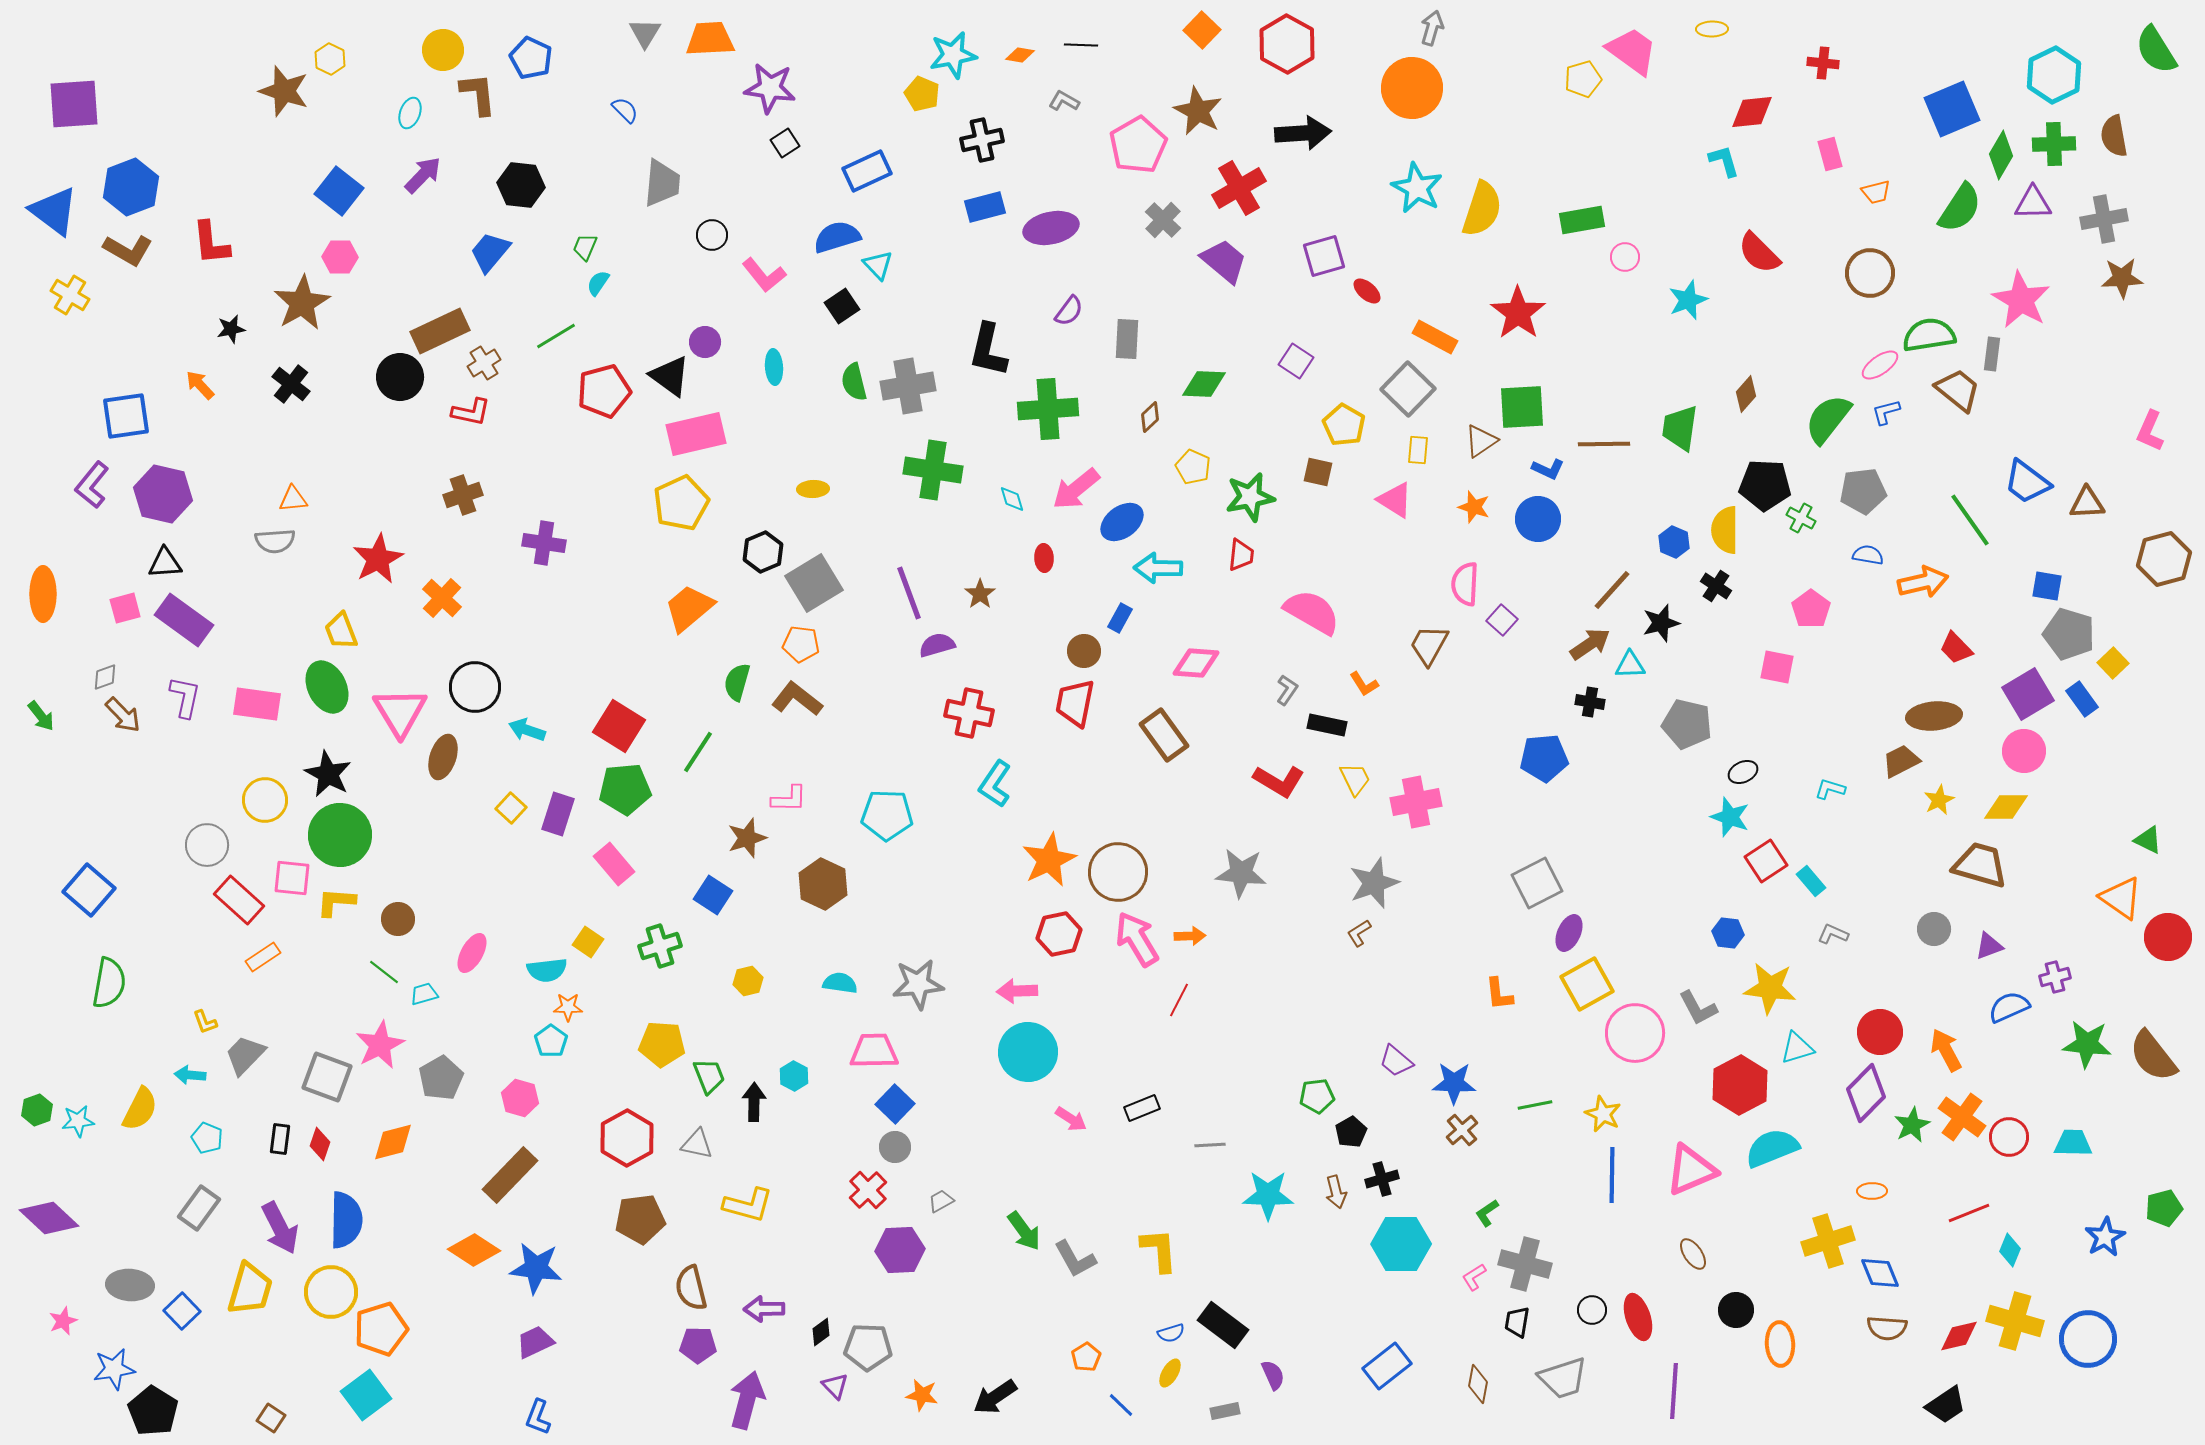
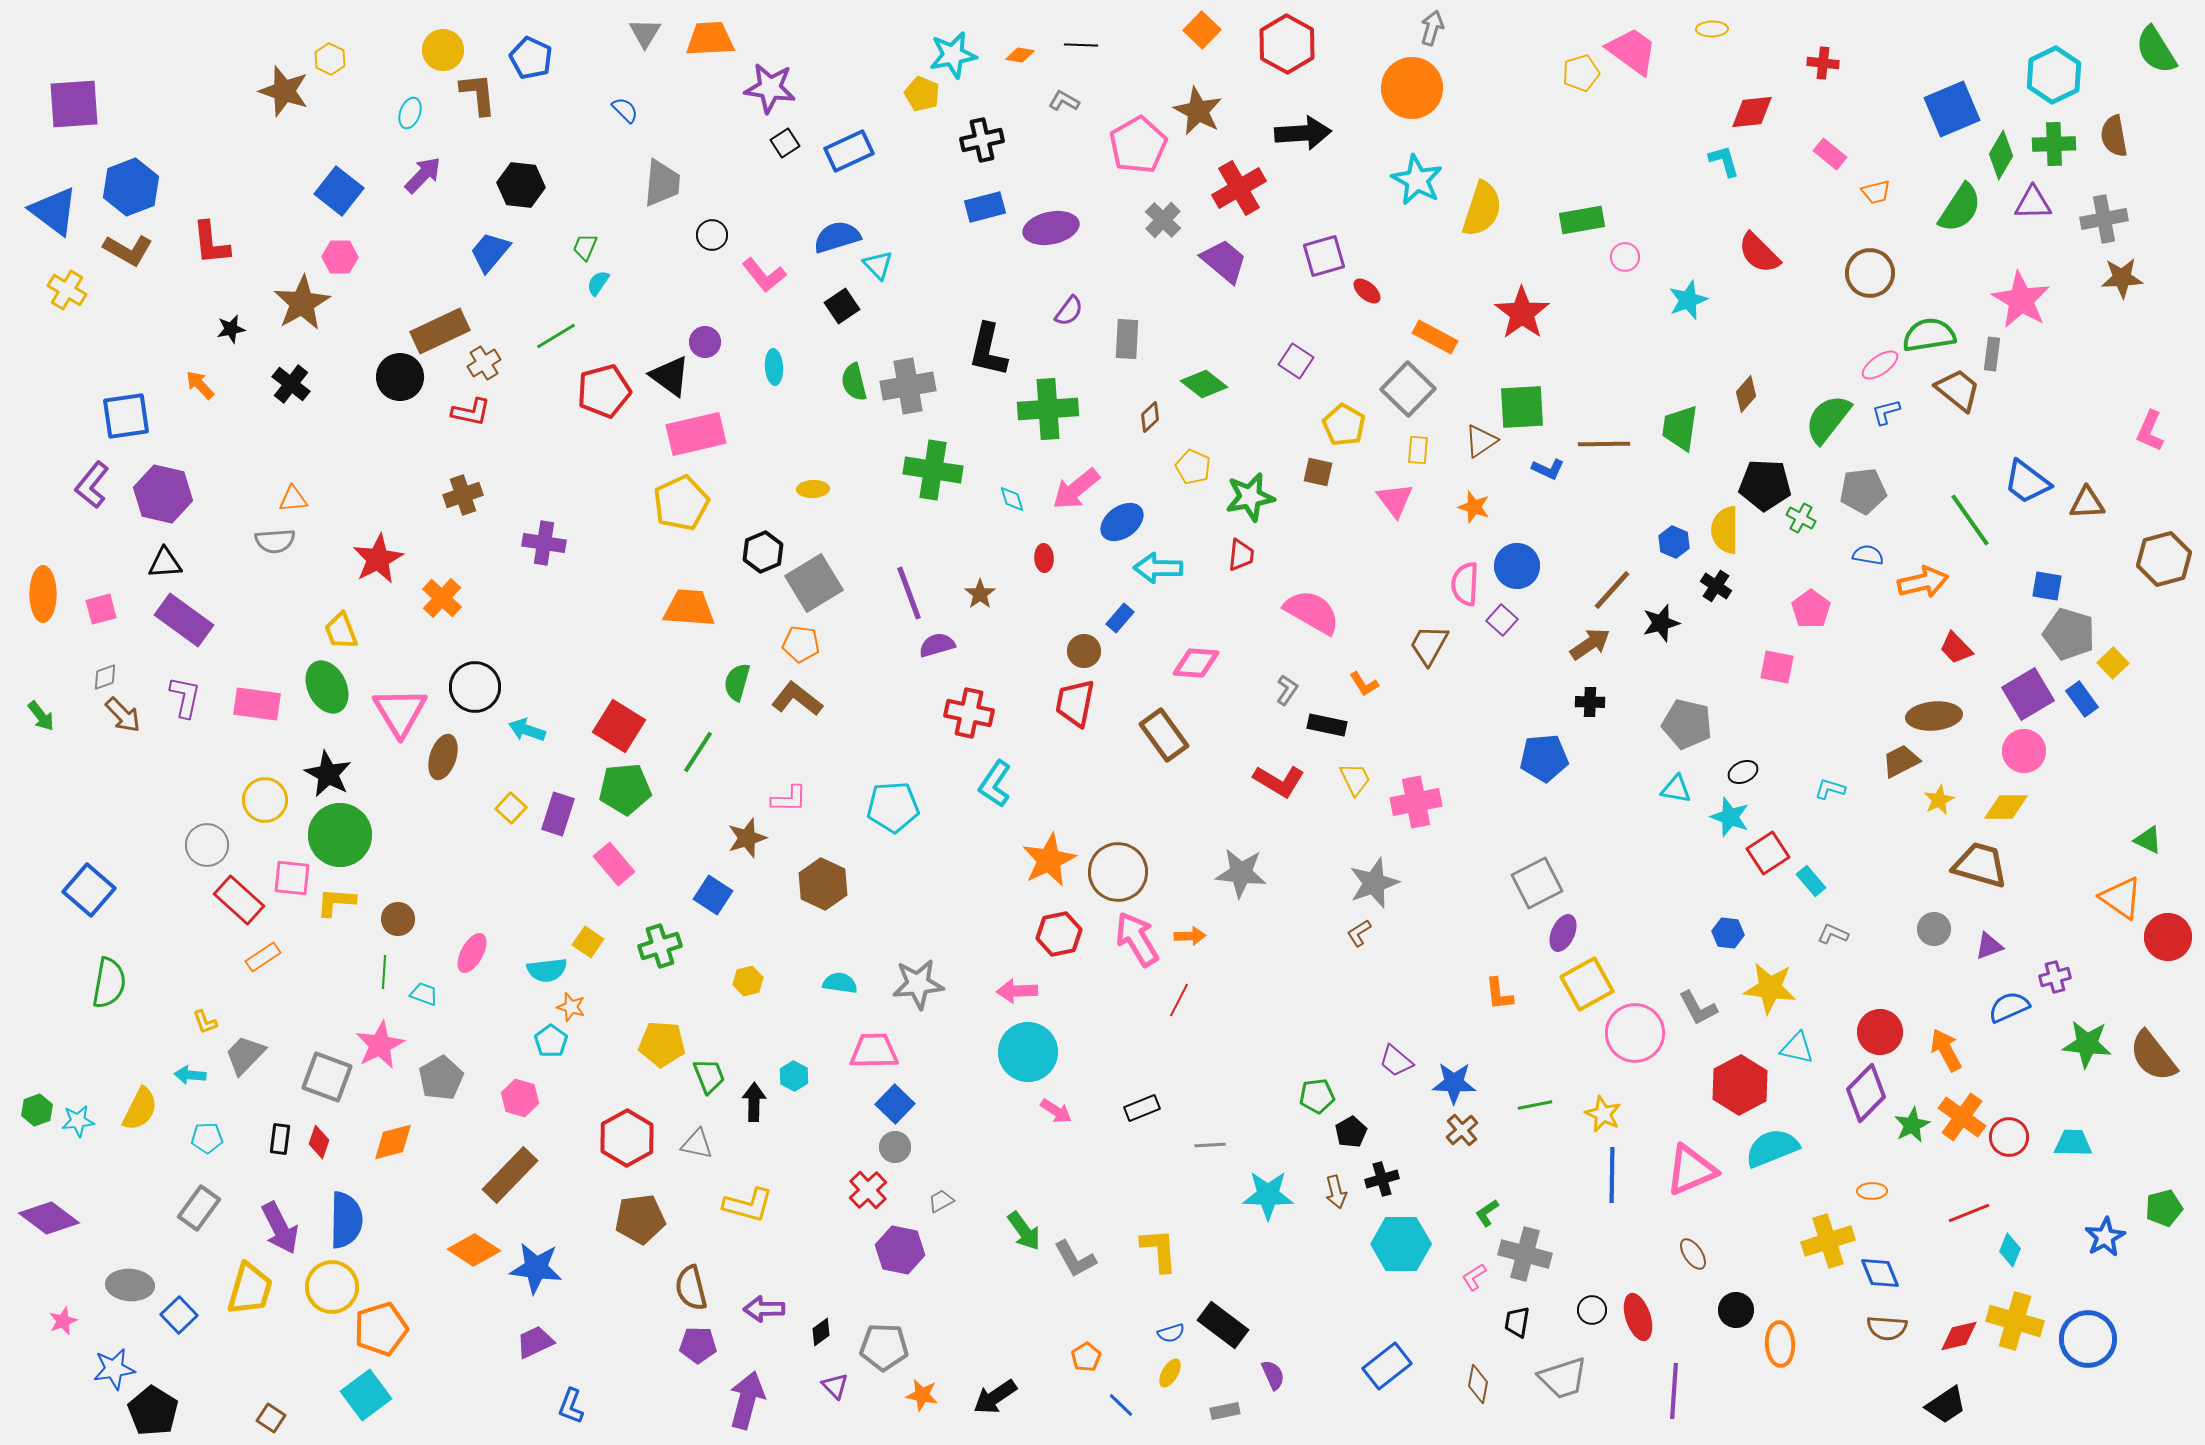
yellow pentagon at (1583, 79): moved 2 px left, 6 px up
pink rectangle at (1830, 154): rotated 36 degrees counterclockwise
blue rectangle at (867, 171): moved 18 px left, 20 px up
cyan star at (1417, 188): moved 8 px up
yellow cross at (70, 295): moved 3 px left, 5 px up
red star at (1518, 313): moved 4 px right
green diamond at (1204, 384): rotated 36 degrees clockwise
pink triangle at (1395, 500): rotated 21 degrees clockwise
blue circle at (1538, 519): moved 21 px left, 47 px down
pink square at (125, 608): moved 24 px left, 1 px down
orange trapezoid at (689, 608): rotated 44 degrees clockwise
blue rectangle at (1120, 618): rotated 12 degrees clockwise
cyan triangle at (1630, 665): moved 46 px right, 124 px down; rotated 12 degrees clockwise
black cross at (1590, 702): rotated 8 degrees counterclockwise
cyan pentagon at (887, 815): moved 6 px right, 8 px up; rotated 6 degrees counterclockwise
red square at (1766, 861): moved 2 px right, 8 px up
purple ellipse at (1569, 933): moved 6 px left
green line at (384, 972): rotated 56 degrees clockwise
cyan trapezoid at (424, 994): rotated 36 degrees clockwise
orange star at (568, 1007): moved 3 px right; rotated 16 degrees clockwise
cyan triangle at (1797, 1048): rotated 30 degrees clockwise
pink arrow at (1071, 1119): moved 15 px left, 8 px up
cyan pentagon at (207, 1138): rotated 24 degrees counterclockwise
red diamond at (320, 1144): moved 1 px left, 2 px up
purple diamond at (49, 1218): rotated 6 degrees counterclockwise
purple hexagon at (900, 1250): rotated 15 degrees clockwise
gray cross at (1525, 1264): moved 10 px up
yellow circle at (331, 1292): moved 1 px right, 5 px up
blue square at (182, 1311): moved 3 px left, 4 px down
gray pentagon at (868, 1347): moved 16 px right
blue L-shape at (538, 1417): moved 33 px right, 11 px up
